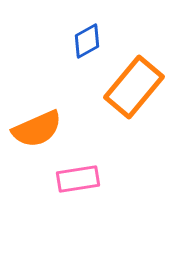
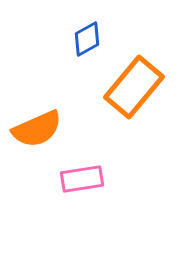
blue diamond: moved 2 px up
pink rectangle: moved 4 px right
